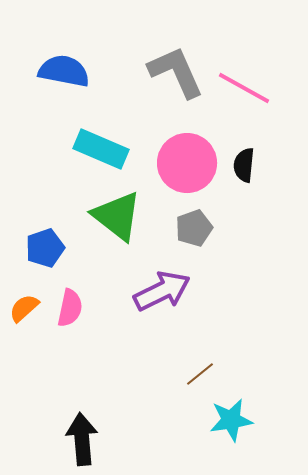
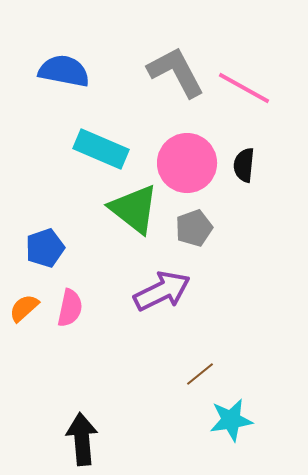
gray L-shape: rotated 4 degrees counterclockwise
green triangle: moved 17 px right, 7 px up
